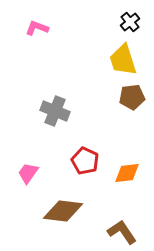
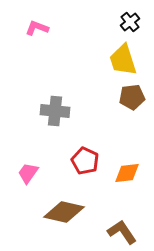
gray cross: rotated 16 degrees counterclockwise
brown diamond: moved 1 px right, 1 px down; rotated 6 degrees clockwise
